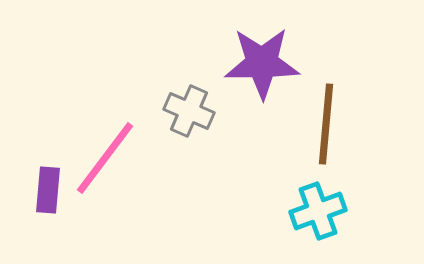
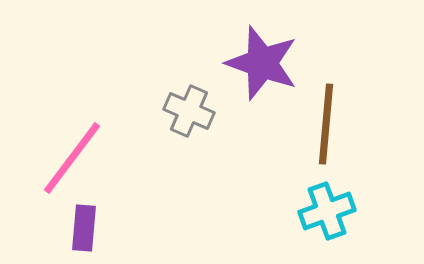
purple star: rotated 20 degrees clockwise
pink line: moved 33 px left
purple rectangle: moved 36 px right, 38 px down
cyan cross: moved 9 px right
